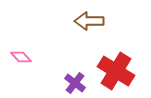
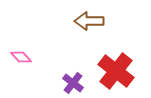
red cross: rotated 6 degrees clockwise
purple cross: moved 2 px left
